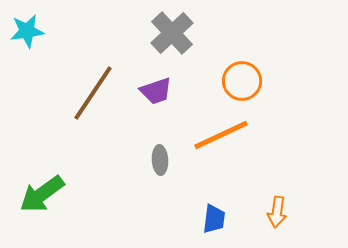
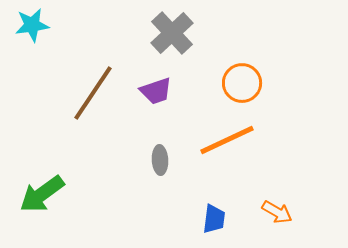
cyan star: moved 5 px right, 6 px up
orange circle: moved 2 px down
orange line: moved 6 px right, 5 px down
orange arrow: rotated 68 degrees counterclockwise
